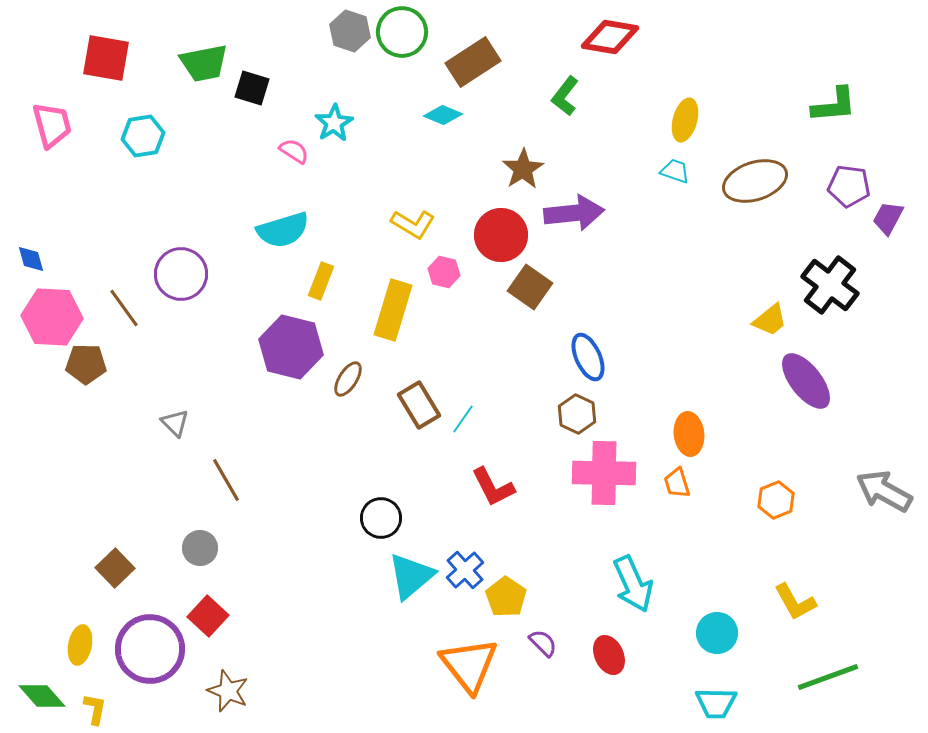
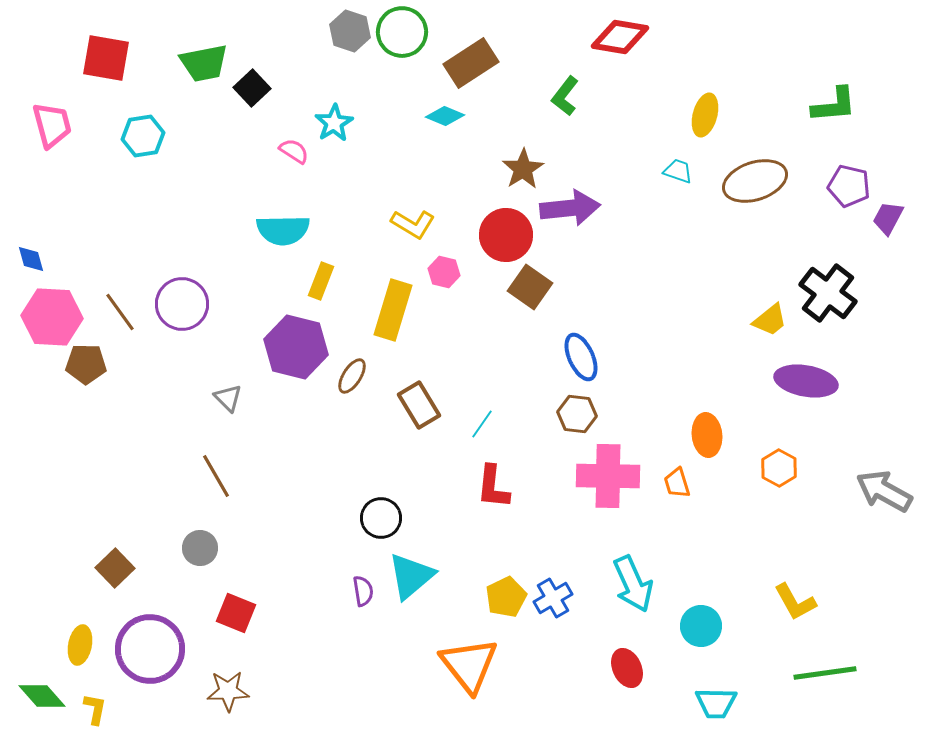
red diamond at (610, 37): moved 10 px right
brown rectangle at (473, 62): moved 2 px left, 1 px down
black square at (252, 88): rotated 30 degrees clockwise
cyan diamond at (443, 115): moved 2 px right, 1 px down
yellow ellipse at (685, 120): moved 20 px right, 5 px up
cyan trapezoid at (675, 171): moved 3 px right
purple pentagon at (849, 186): rotated 6 degrees clockwise
purple arrow at (574, 213): moved 4 px left, 5 px up
cyan semicircle at (283, 230): rotated 16 degrees clockwise
red circle at (501, 235): moved 5 px right
purple circle at (181, 274): moved 1 px right, 30 px down
black cross at (830, 285): moved 2 px left, 8 px down
brown line at (124, 308): moved 4 px left, 4 px down
purple hexagon at (291, 347): moved 5 px right
blue ellipse at (588, 357): moved 7 px left
brown ellipse at (348, 379): moved 4 px right, 3 px up
purple ellipse at (806, 381): rotated 42 degrees counterclockwise
brown hexagon at (577, 414): rotated 18 degrees counterclockwise
cyan line at (463, 419): moved 19 px right, 5 px down
gray triangle at (175, 423): moved 53 px right, 25 px up
orange ellipse at (689, 434): moved 18 px right, 1 px down
pink cross at (604, 473): moved 4 px right, 3 px down
brown line at (226, 480): moved 10 px left, 4 px up
red L-shape at (493, 487): rotated 33 degrees clockwise
orange hexagon at (776, 500): moved 3 px right, 32 px up; rotated 9 degrees counterclockwise
blue cross at (465, 570): moved 88 px right, 28 px down; rotated 12 degrees clockwise
yellow pentagon at (506, 597): rotated 12 degrees clockwise
red square at (208, 616): moved 28 px right, 3 px up; rotated 21 degrees counterclockwise
cyan circle at (717, 633): moved 16 px left, 7 px up
purple semicircle at (543, 643): moved 180 px left, 52 px up; rotated 36 degrees clockwise
red ellipse at (609, 655): moved 18 px right, 13 px down
green line at (828, 677): moved 3 px left, 4 px up; rotated 12 degrees clockwise
brown star at (228, 691): rotated 24 degrees counterclockwise
